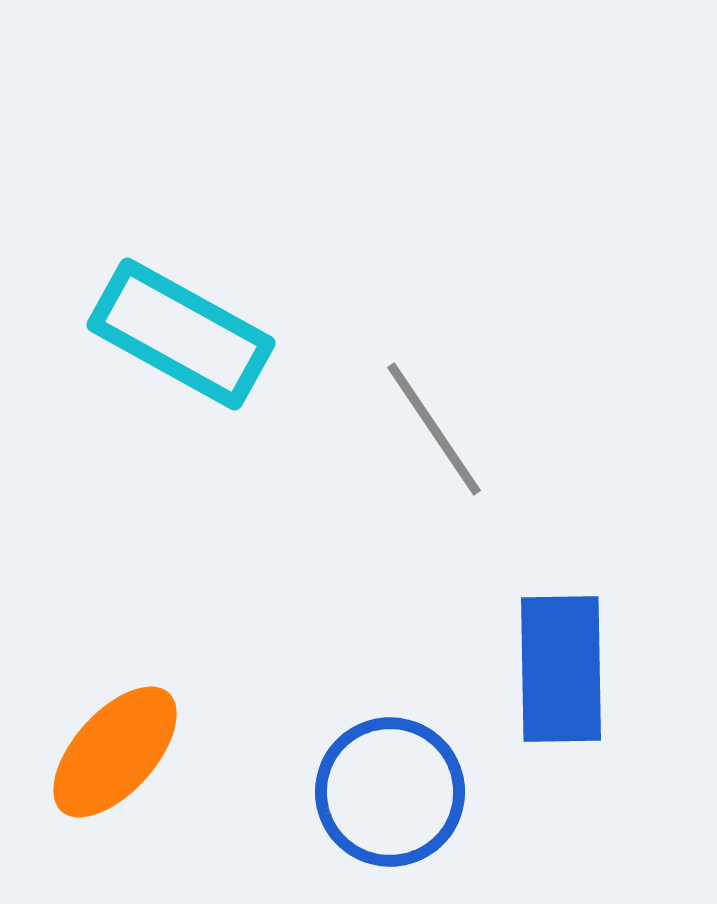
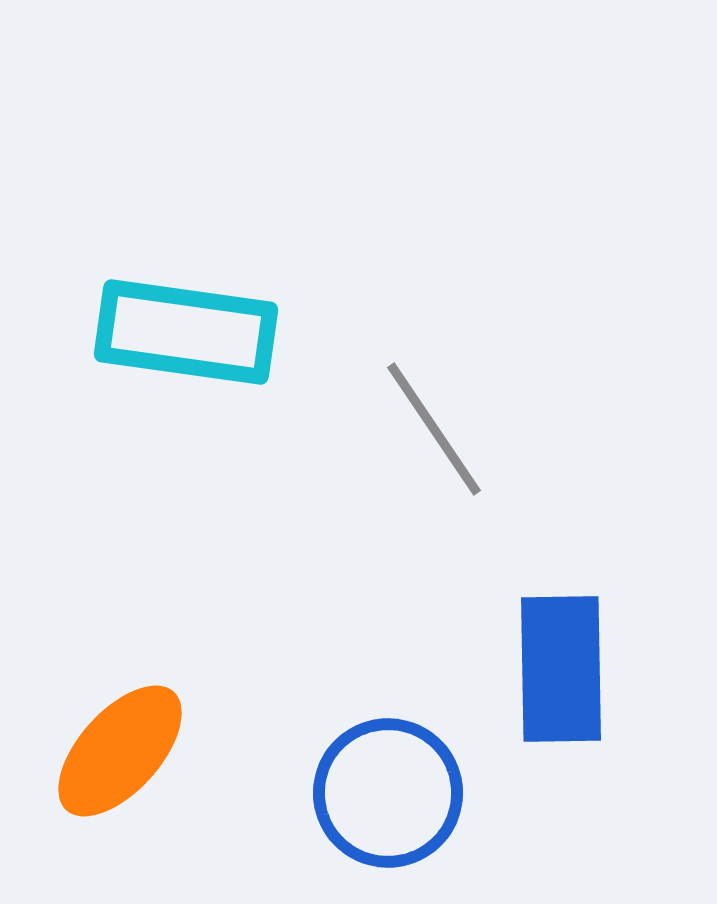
cyan rectangle: moved 5 px right, 2 px up; rotated 21 degrees counterclockwise
orange ellipse: moved 5 px right, 1 px up
blue circle: moved 2 px left, 1 px down
